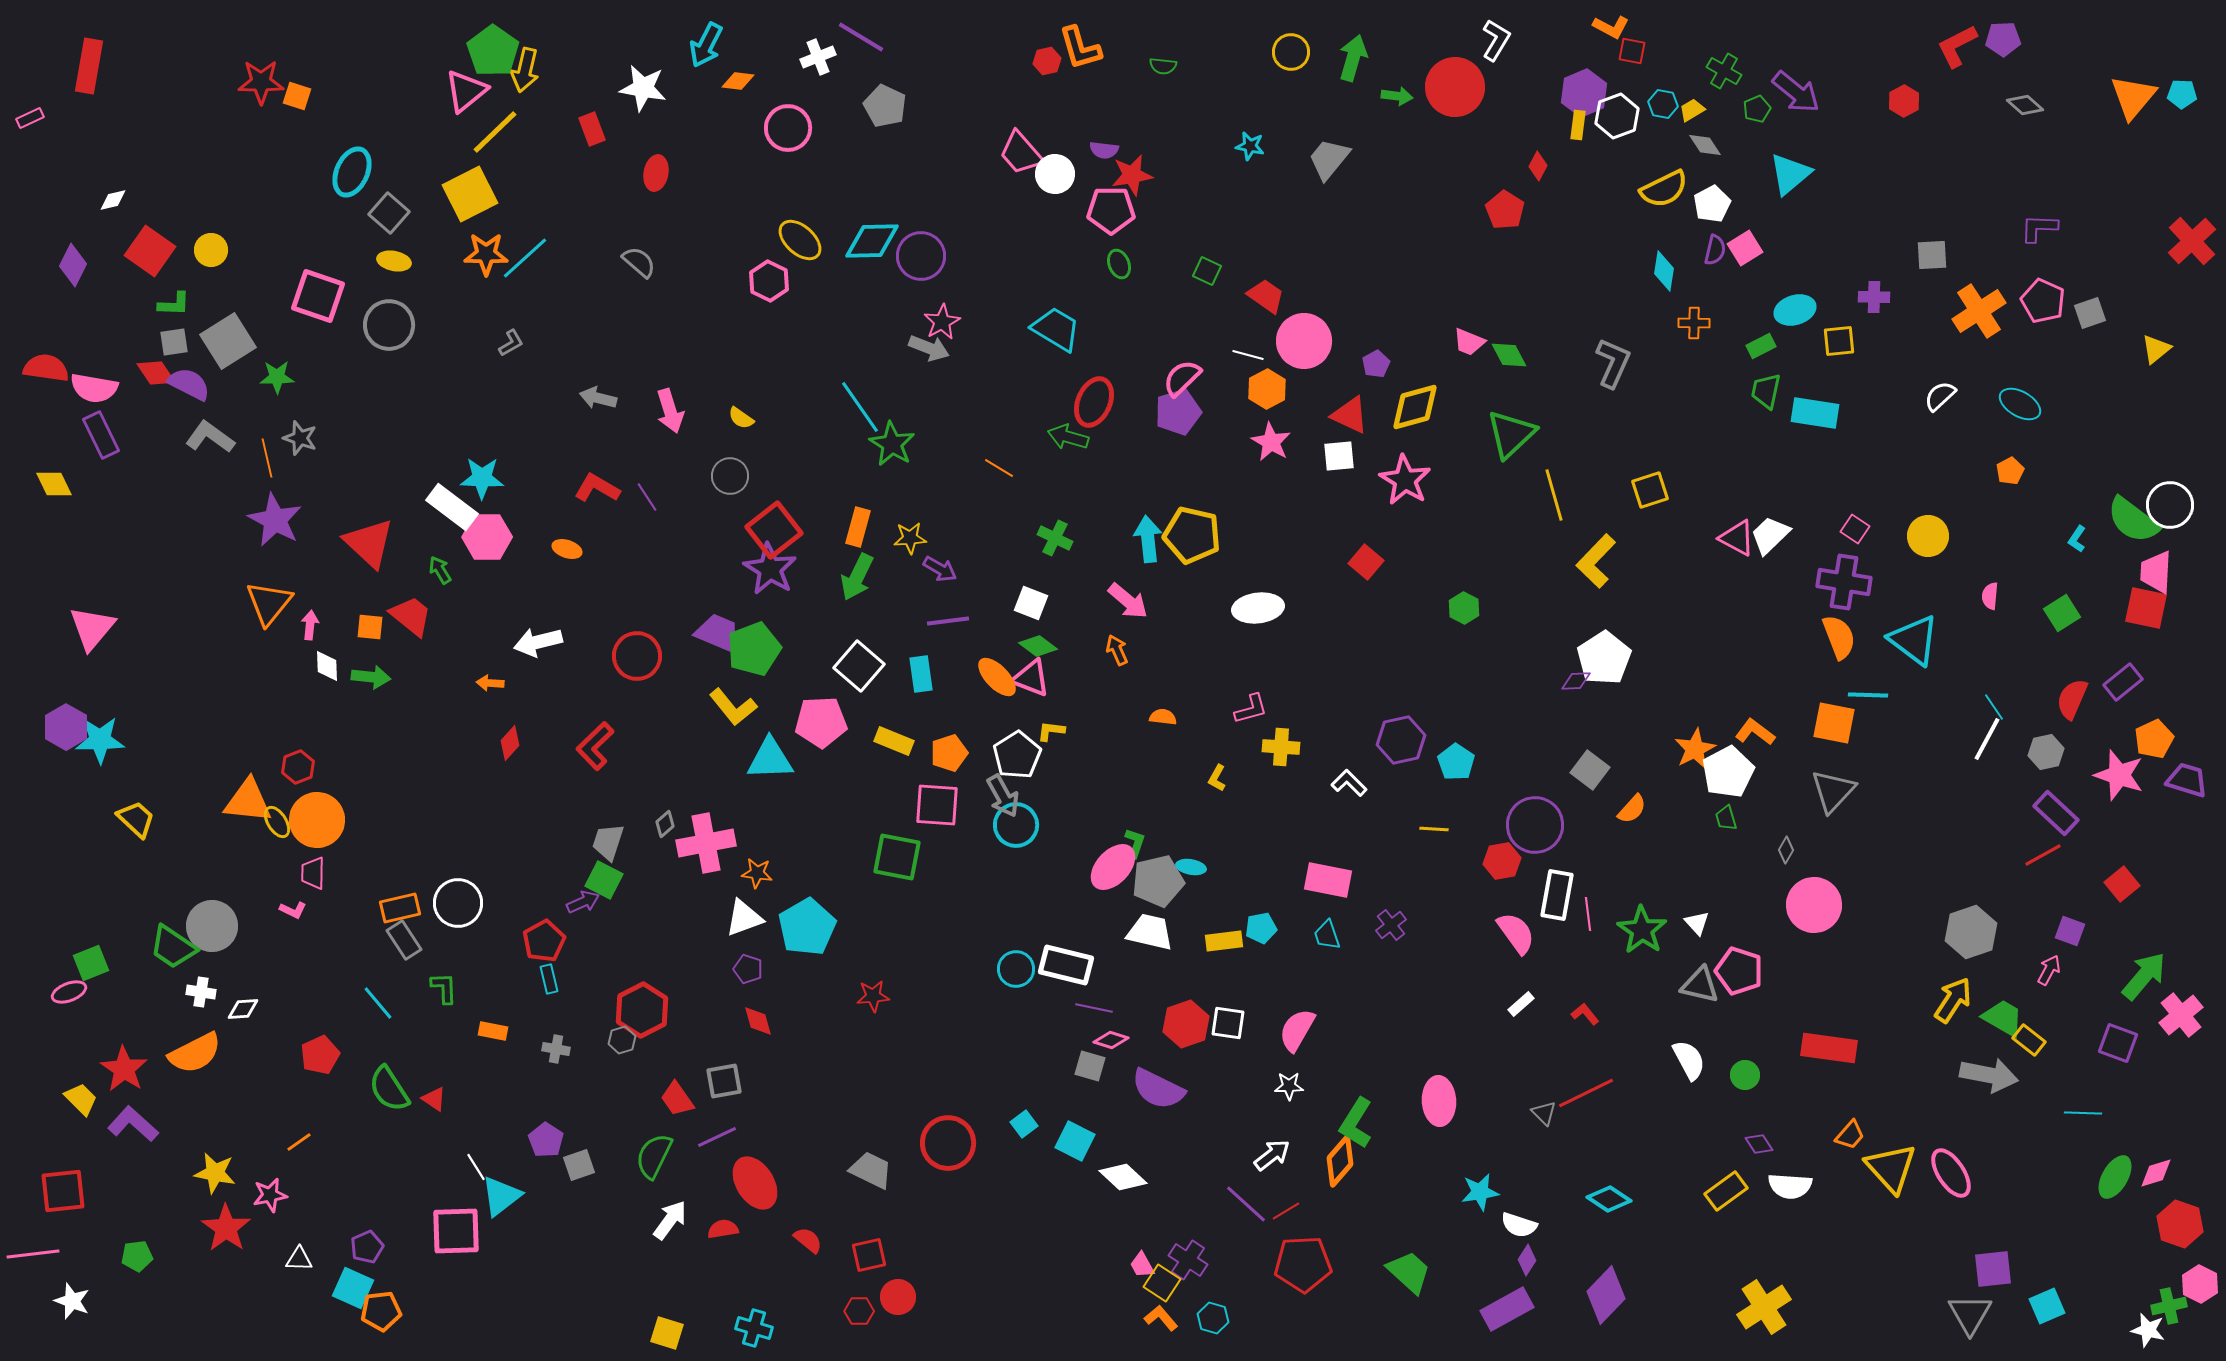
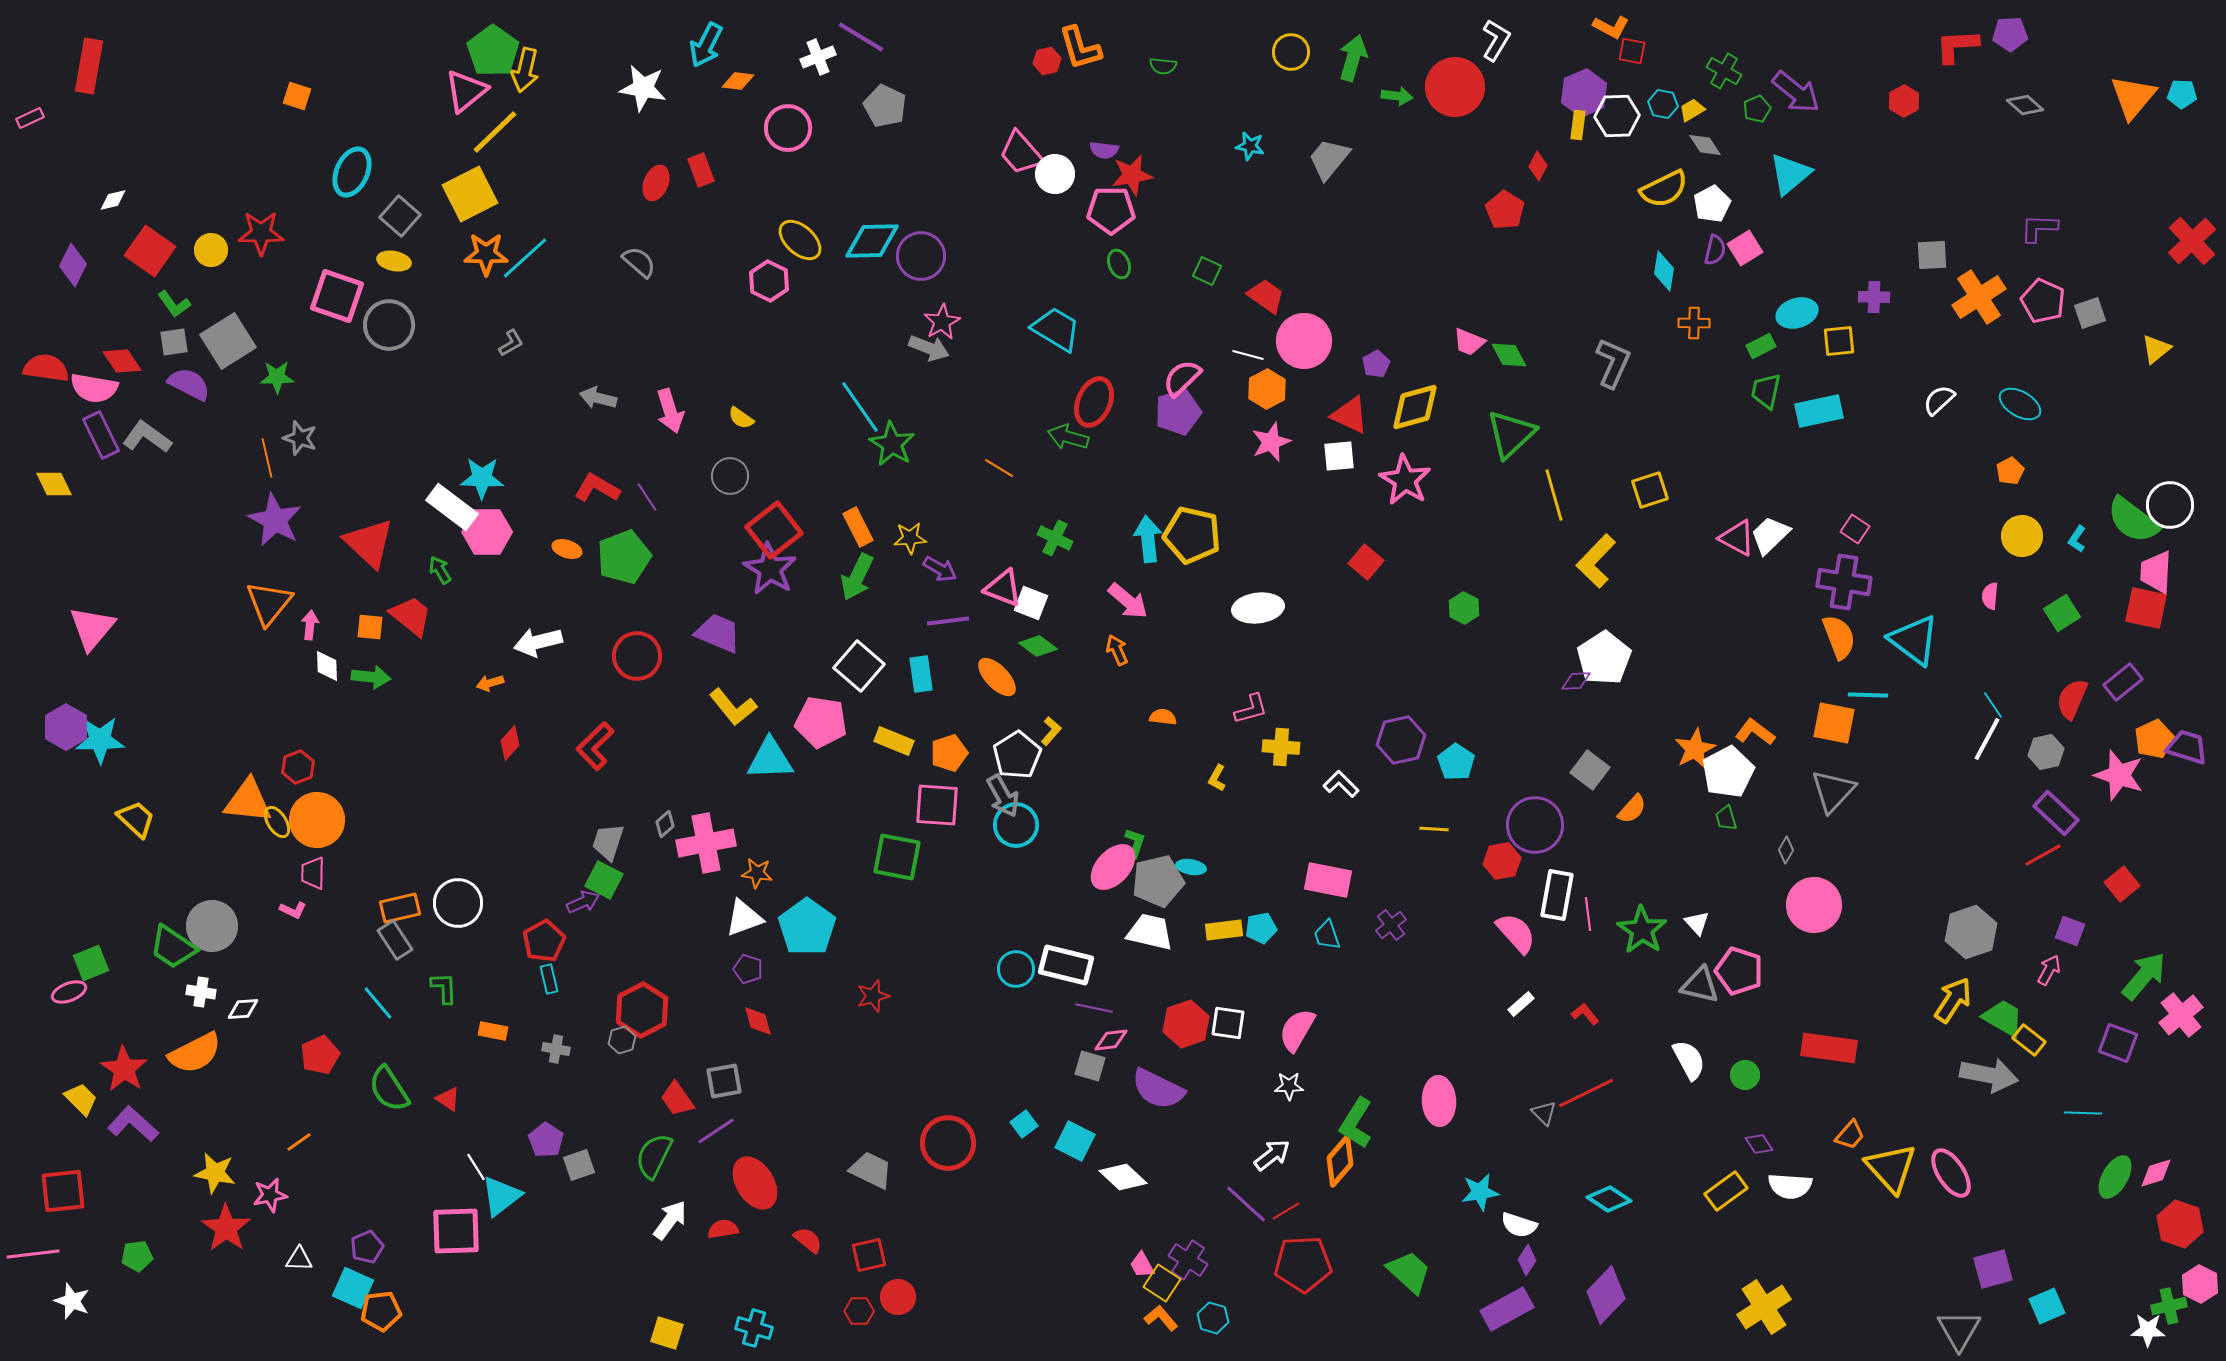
purple pentagon at (2003, 39): moved 7 px right, 5 px up
red L-shape at (1957, 46): rotated 24 degrees clockwise
red star at (261, 82): moved 151 px down
white hexagon at (1617, 116): rotated 18 degrees clockwise
red rectangle at (592, 129): moved 109 px right, 41 px down
red ellipse at (656, 173): moved 10 px down; rotated 12 degrees clockwise
gray square at (389, 213): moved 11 px right, 3 px down
pink square at (318, 296): moved 19 px right
green L-shape at (174, 304): rotated 52 degrees clockwise
cyan ellipse at (1795, 310): moved 2 px right, 3 px down
orange cross at (1979, 311): moved 14 px up
red diamond at (156, 373): moved 34 px left, 12 px up
white semicircle at (1940, 396): moved 1 px left, 4 px down
cyan rectangle at (1815, 413): moved 4 px right, 2 px up; rotated 21 degrees counterclockwise
gray L-shape at (210, 437): moved 63 px left
pink star at (1271, 442): rotated 21 degrees clockwise
orange rectangle at (858, 527): rotated 42 degrees counterclockwise
yellow circle at (1928, 536): moved 94 px right
pink hexagon at (487, 537): moved 5 px up
green pentagon at (754, 649): moved 130 px left, 92 px up
pink triangle at (1031, 678): moved 28 px left, 90 px up
orange arrow at (490, 683): rotated 20 degrees counterclockwise
cyan line at (1994, 707): moved 1 px left, 2 px up
pink pentagon at (821, 722): rotated 12 degrees clockwise
yellow L-shape at (1051, 731): rotated 124 degrees clockwise
purple trapezoid at (2187, 780): moved 33 px up
white L-shape at (1349, 783): moved 8 px left, 1 px down
cyan pentagon at (807, 927): rotated 6 degrees counterclockwise
pink semicircle at (1516, 933): rotated 6 degrees counterclockwise
gray rectangle at (404, 940): moved 9 px left
yellow rectangle at (1224, 941): moved 11 px up
red star at (873, 996): rotated 12 degrees counterclockwise
pink diamond at (1111, 1040): rotated 24 degrees counterclockwise
red triangle at (434, 1099): moved 14 px right
purple line at (717, 1137): moved 1 px left, 6 px up; rotated 9 degrees counterclockwise
purple square at (1993, 1269): rotated 9 degrees counterclockwise
gray triangle at (1970, 1314): moved 11 px left, 16 px down
white star at (2148, 1330): rotated 12 degrees counterclockwise
